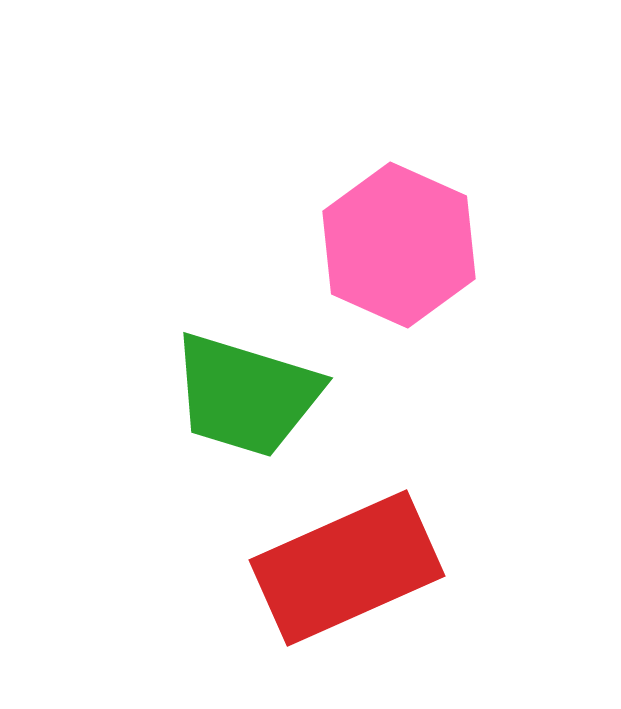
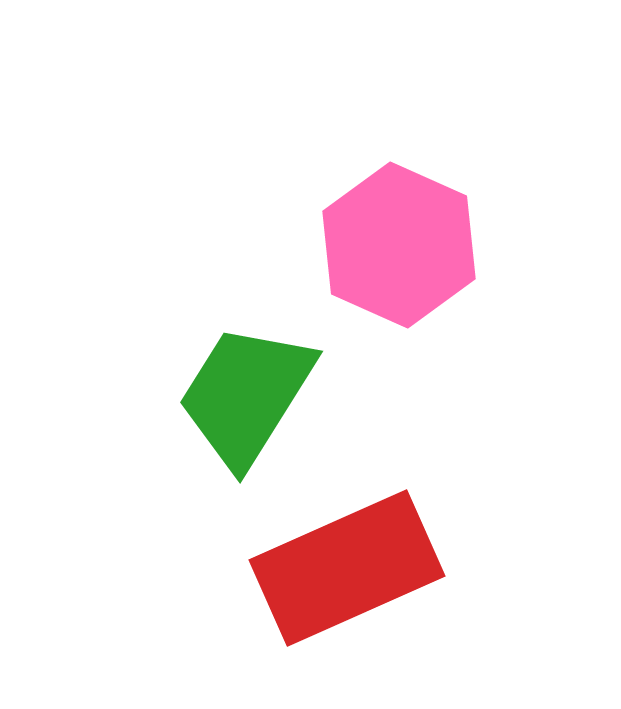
green trapezoid: rotated 105 degrees clockwise
